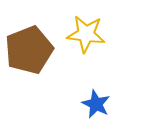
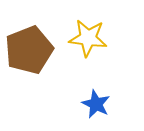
yellow star: moved 2 px right, 4 px down
